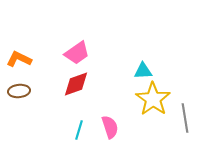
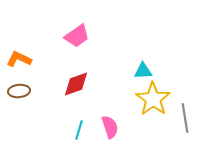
pink trapezoid: moved 17 px up
